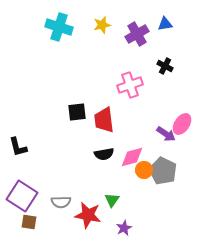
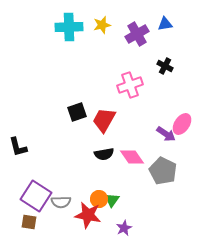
cyan cross: moved 10 px right; rotated 20 degrees counterclockwise
black square: rotated 12 degrees counterclockwise
red trapezoid: rotated 36 degrees clockwise
pink diamond: rotated 70 degrees clockwise
orange circle: moved 45 px left, 29 px down
purple square: moved 14 px right
